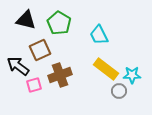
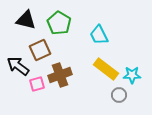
pink square: moved 3 px right, 1 px up
gray circle: moved 4 px down
